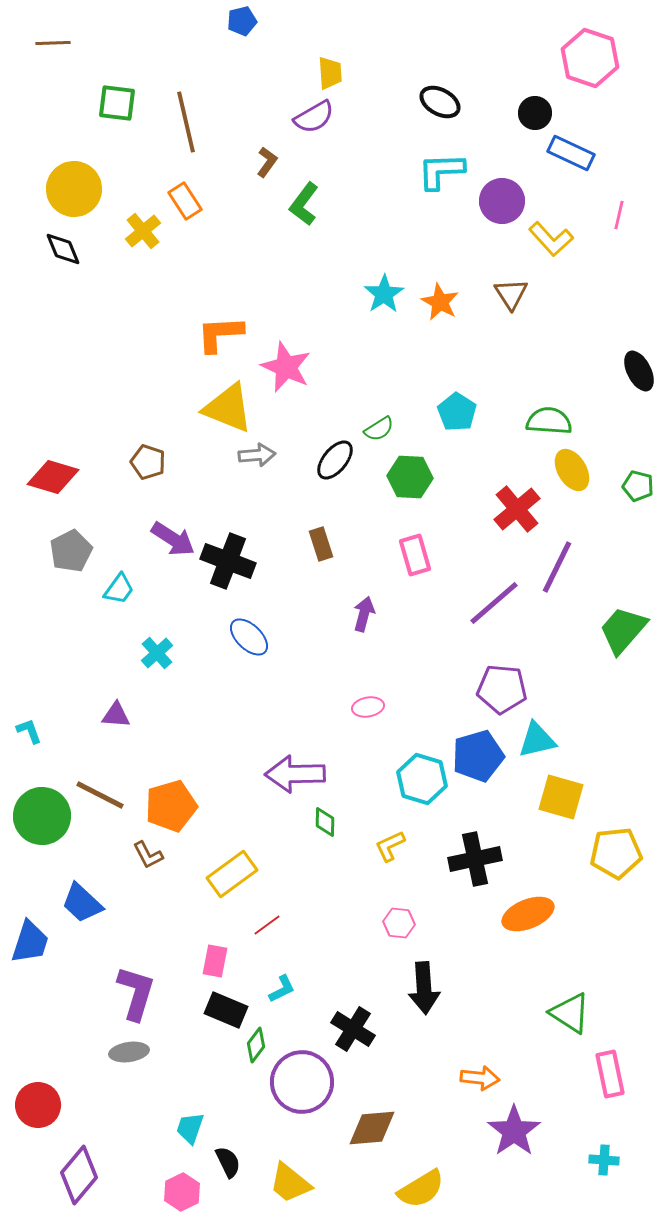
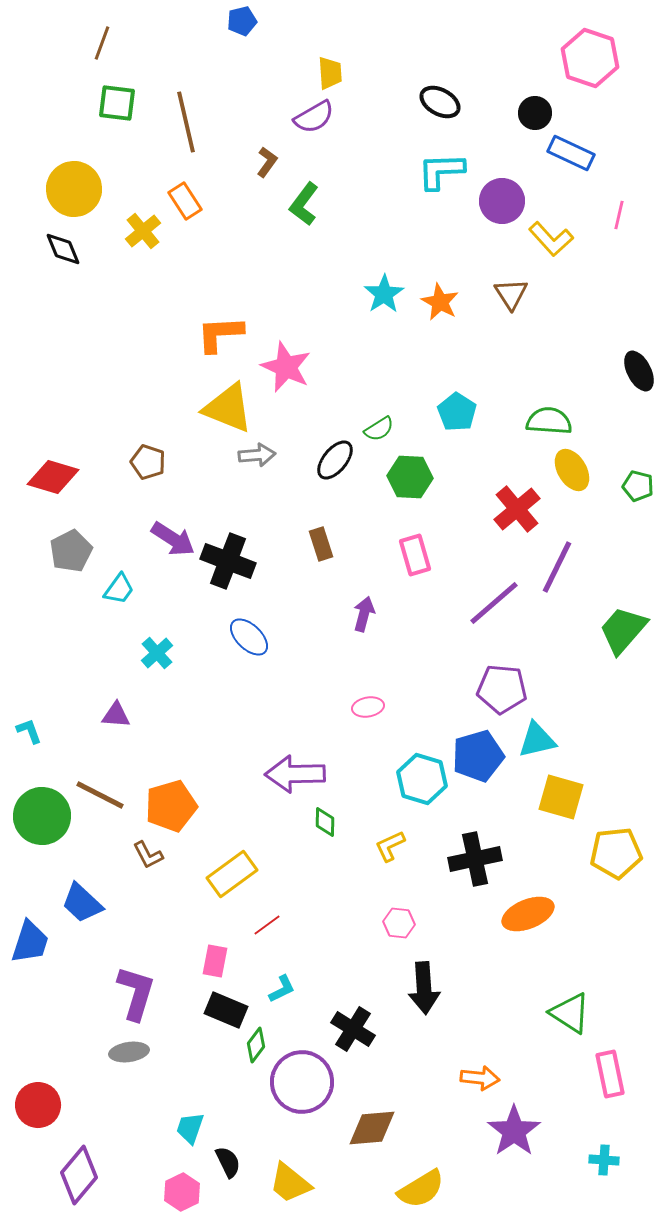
brown line at (53, 43): moved 49 px right; rotated 68 degrees counterclockwise
